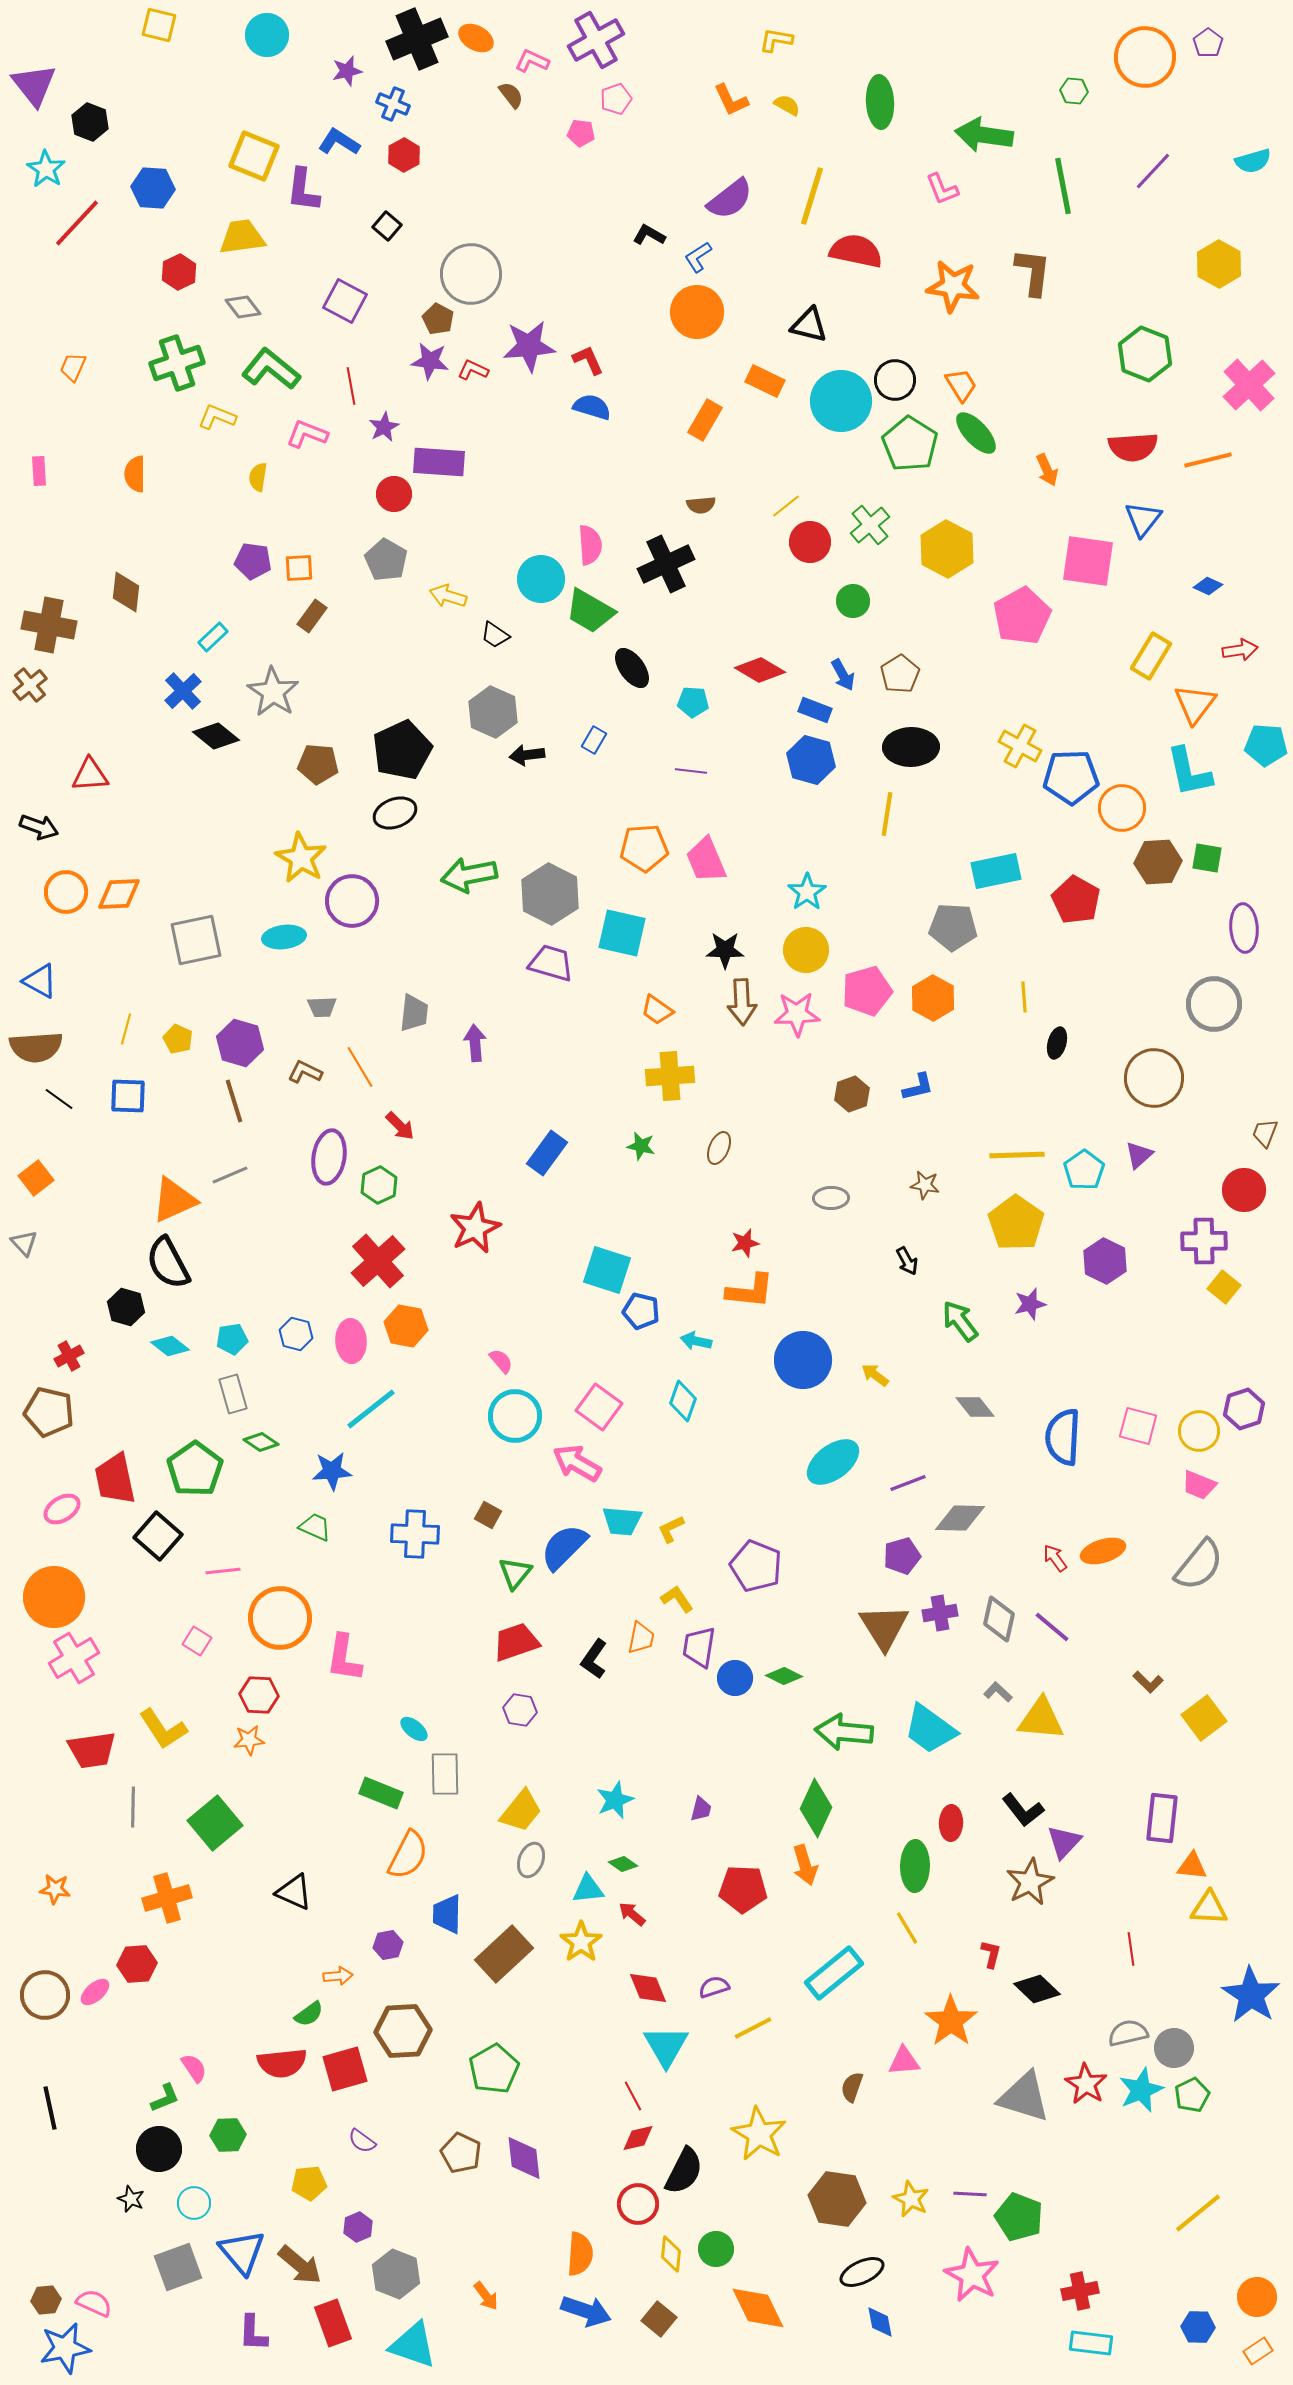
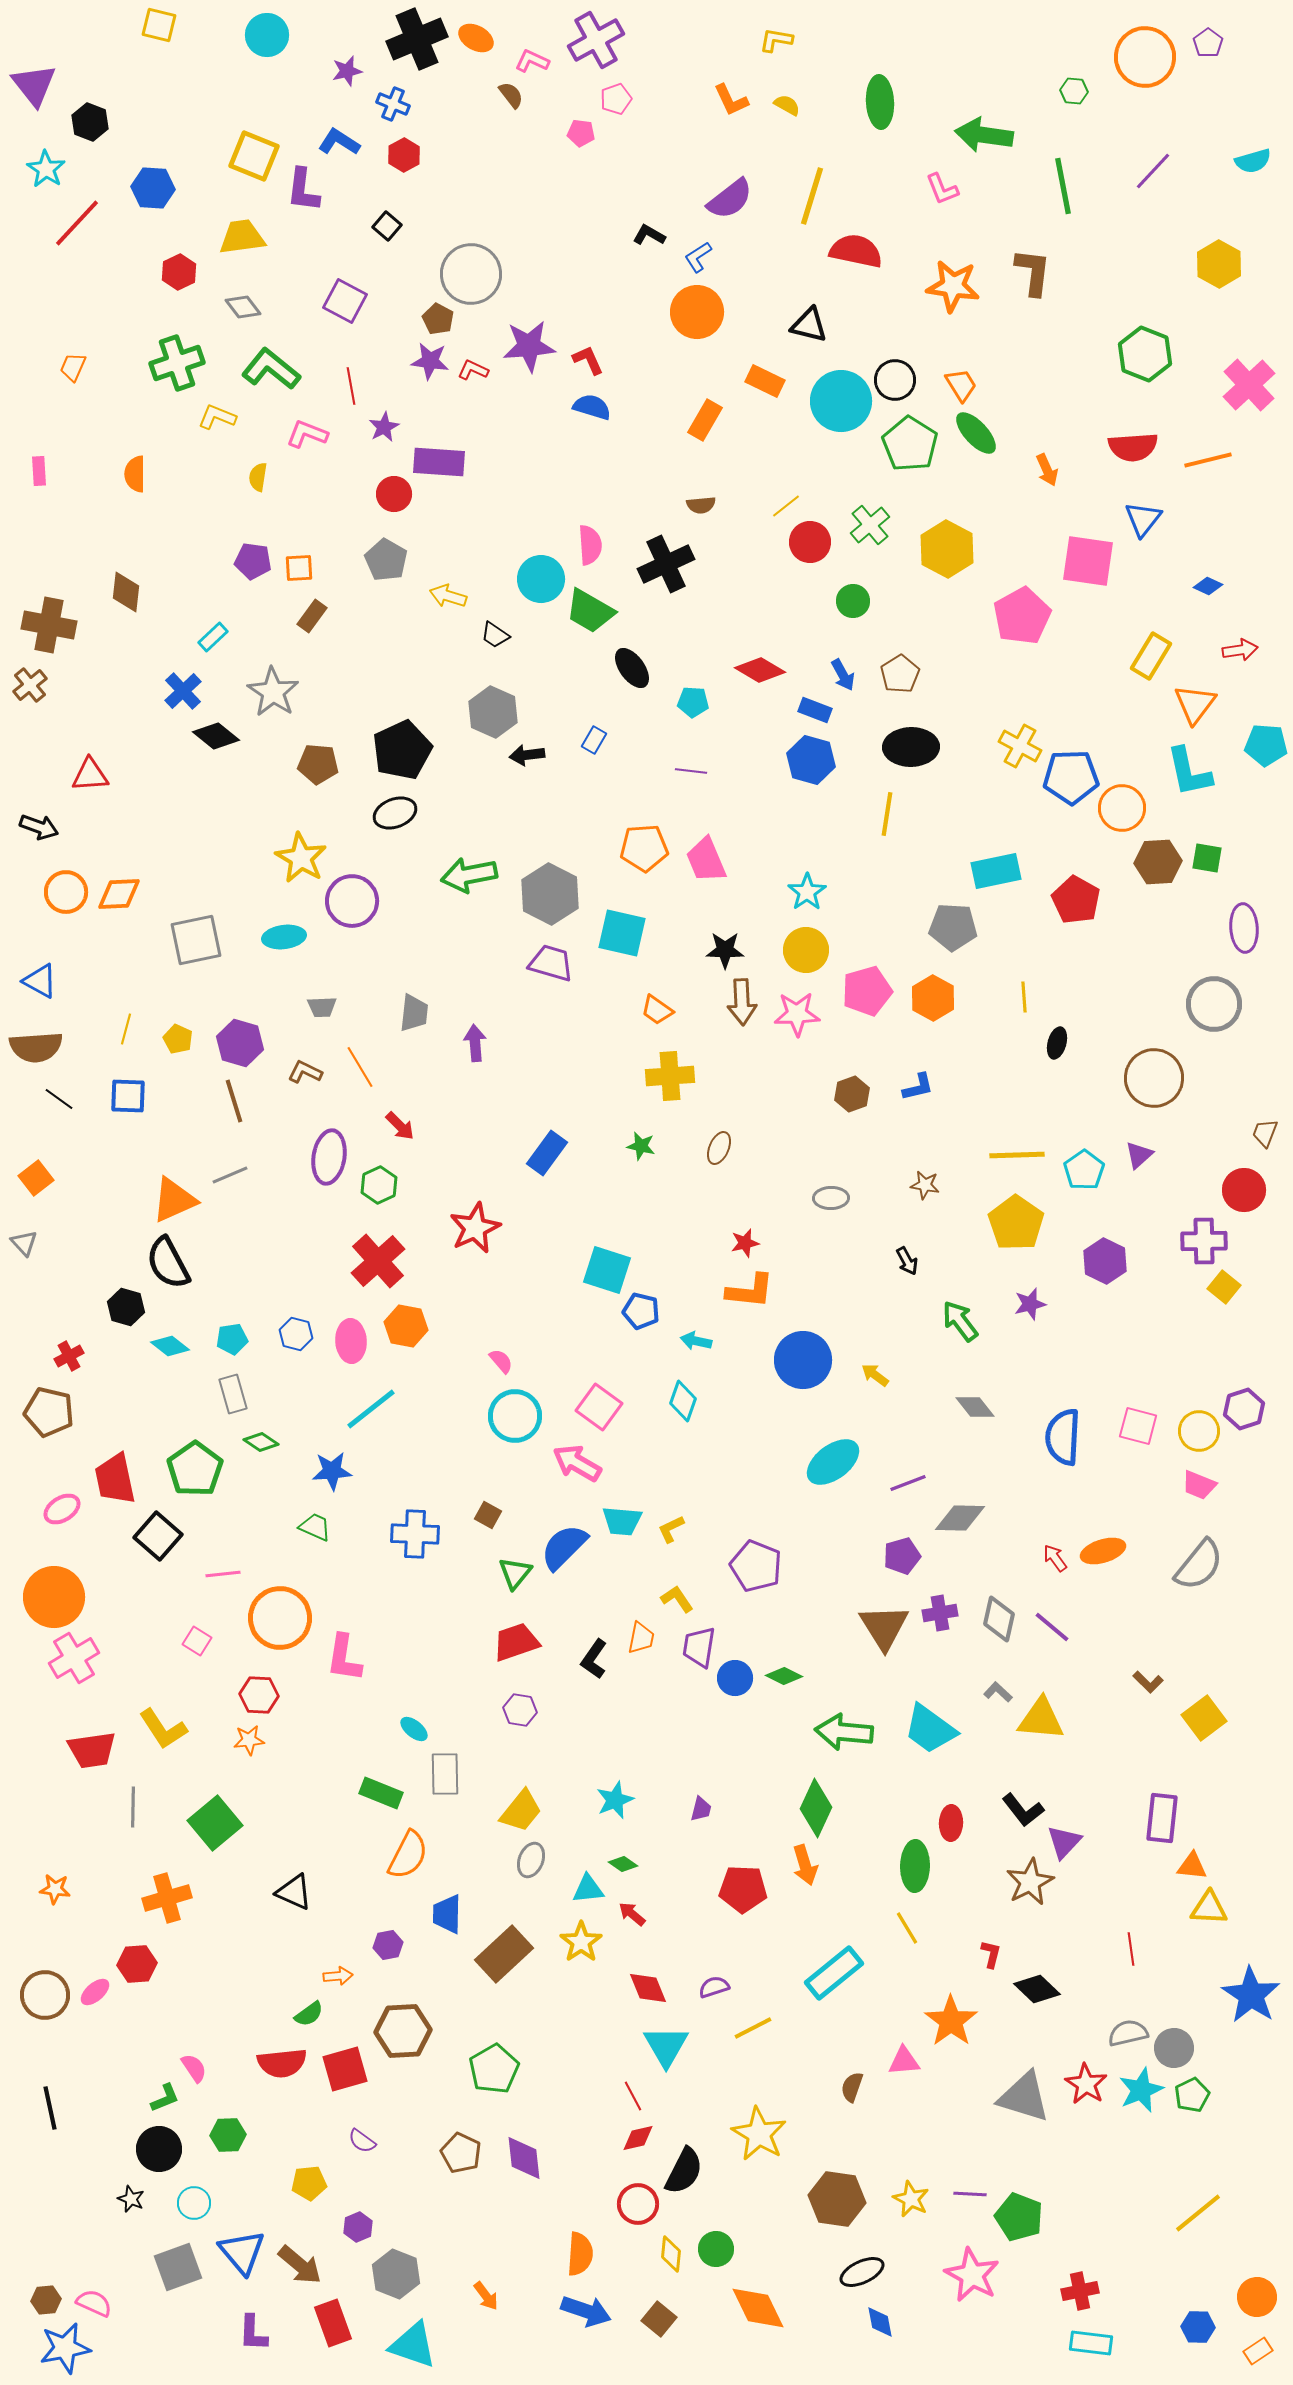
pink line at (223, 1571): moved 3 px down
